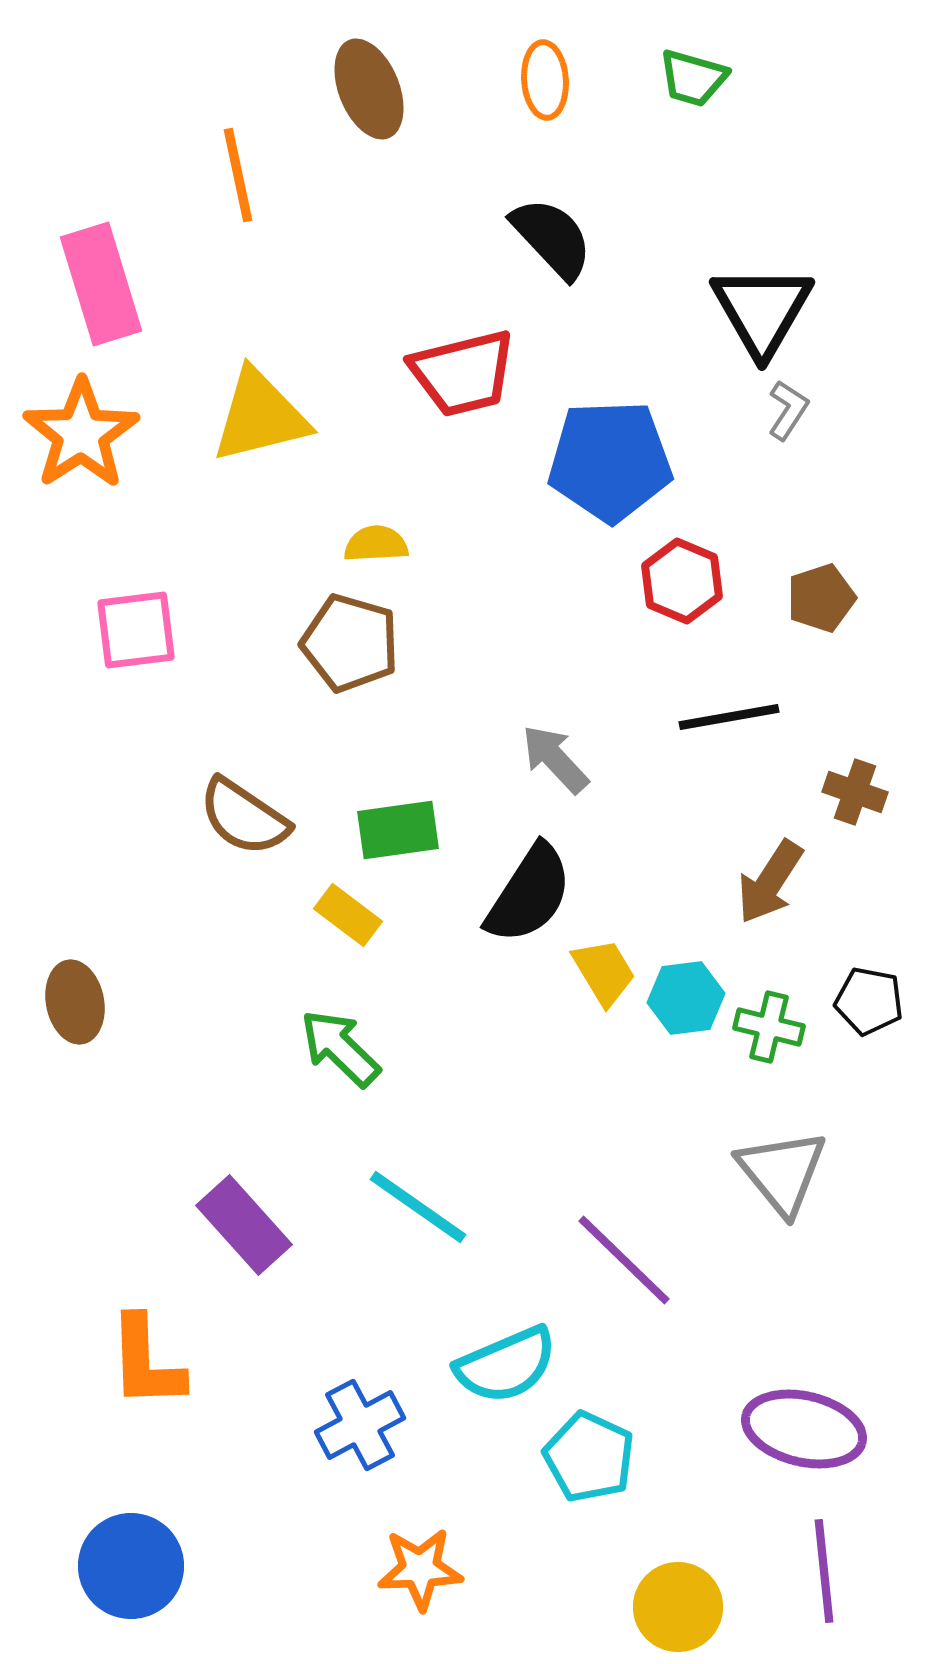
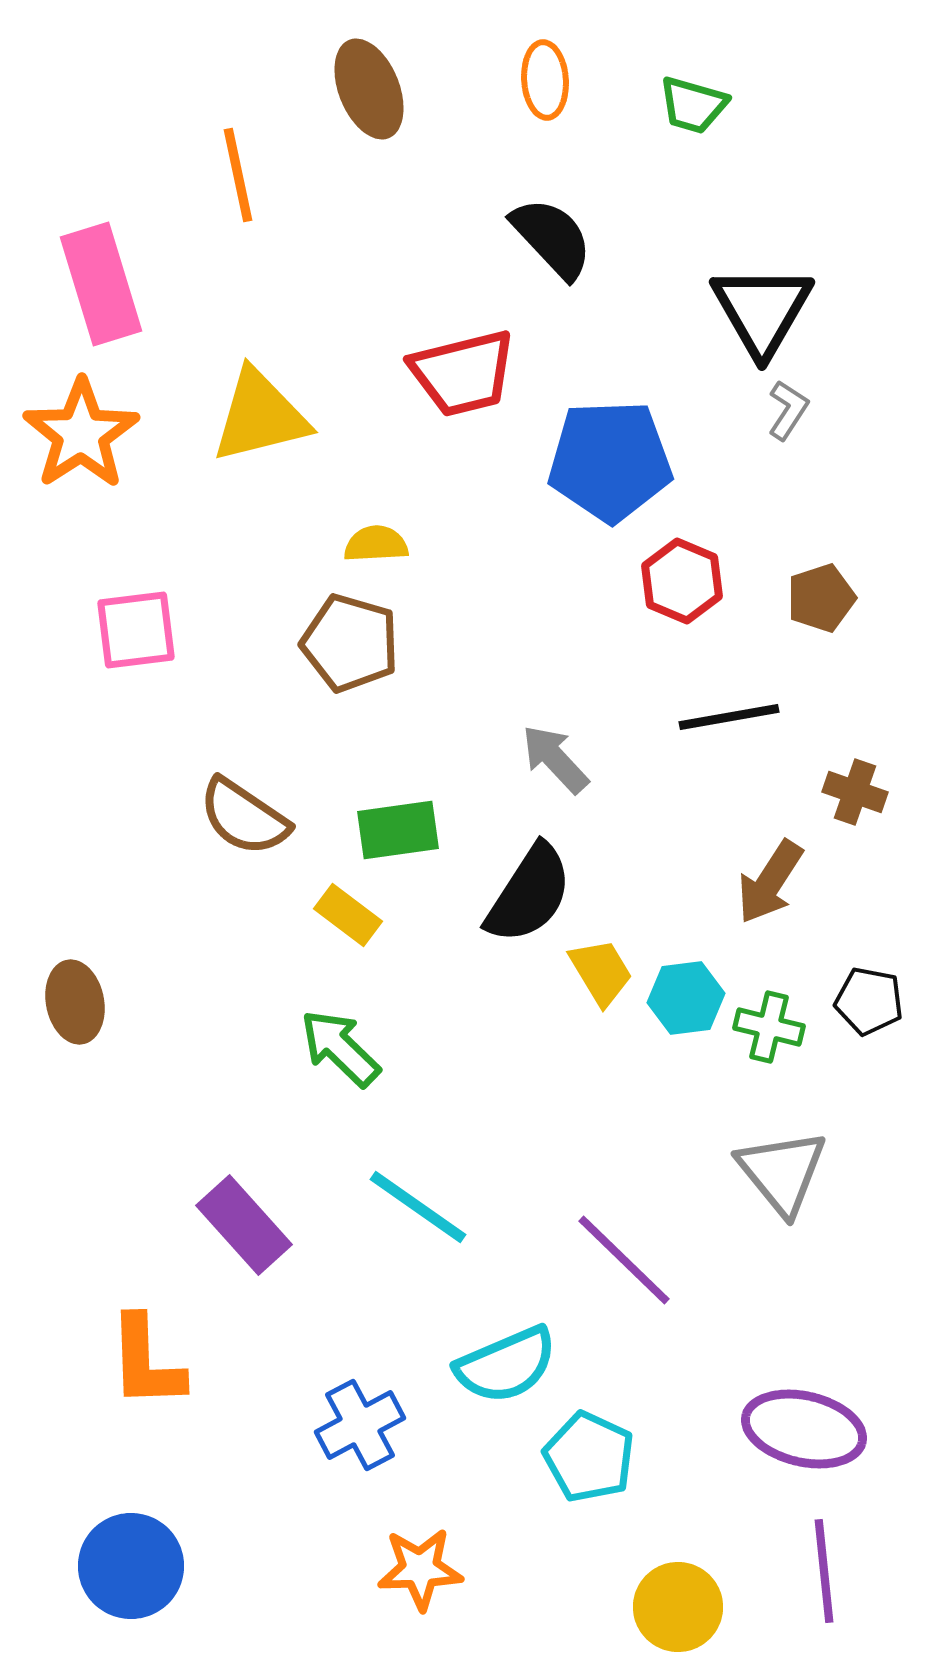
green trapezoid at (693, 78): moved 27 px down
yellow trapezoid at (604, 972): moved 3 px left
